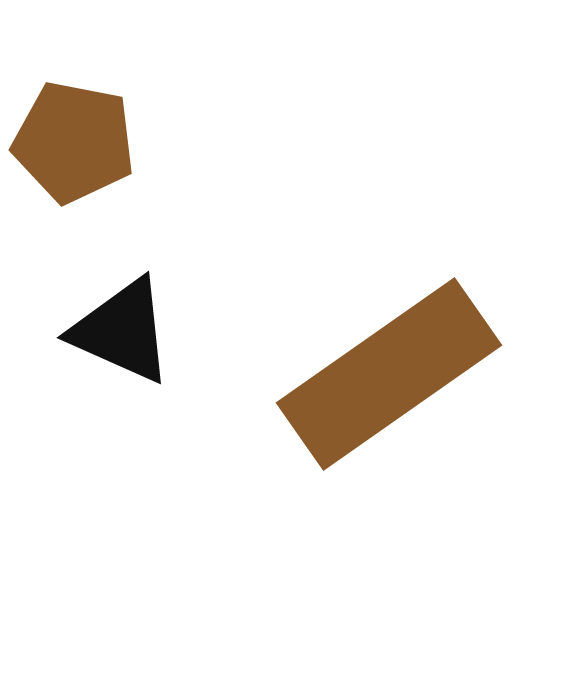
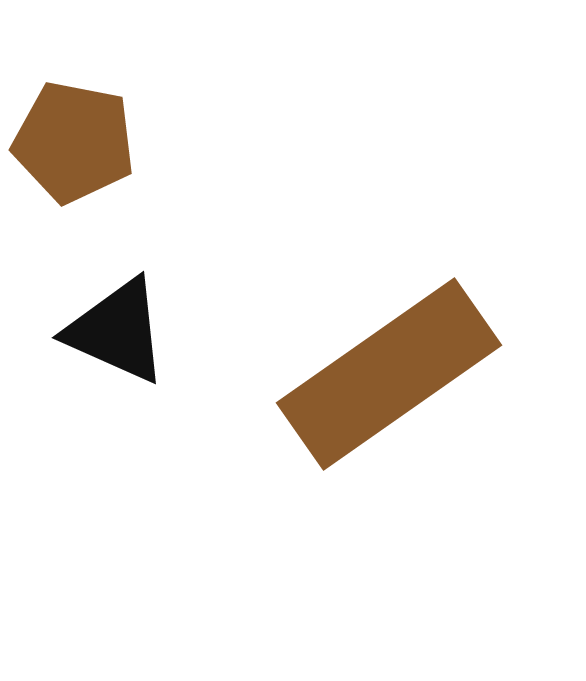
black triangle: moved 5 px left
